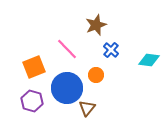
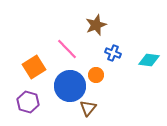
blue cross: moved 2 px right, 3 px down; rotated 21 degrees counterclockwise
orange square: rotated 10 degrees counterclockwise
blue circle: moved 3 px right, 2 px up
purple hexagon: moved 4 px left, 1 px down
brown triangle: moved 1 px right
